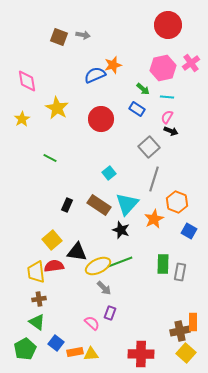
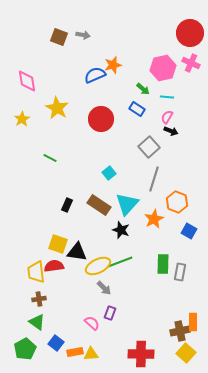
red circle at (168, 25): moved 22 px right, 8 px down
pink cross at (191, 63): rotated 30 degrees counterclockwise
yellow square at (52, 240): moved 6 px right, 4 px down; rotated 30 degrees counterclockwise
